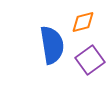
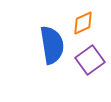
orange diamond: moved 1 px down; rotated 10 degrees counterclockwise
